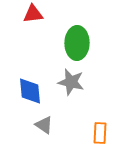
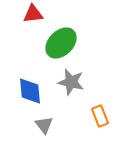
green ellipse: moved 16 px left; rotated 44 degrees clockwise
gray triangle: rotated 18 degrees clockwise
orange rectangle: moved 17 px up; rotated 25 degrees counterclockwise
